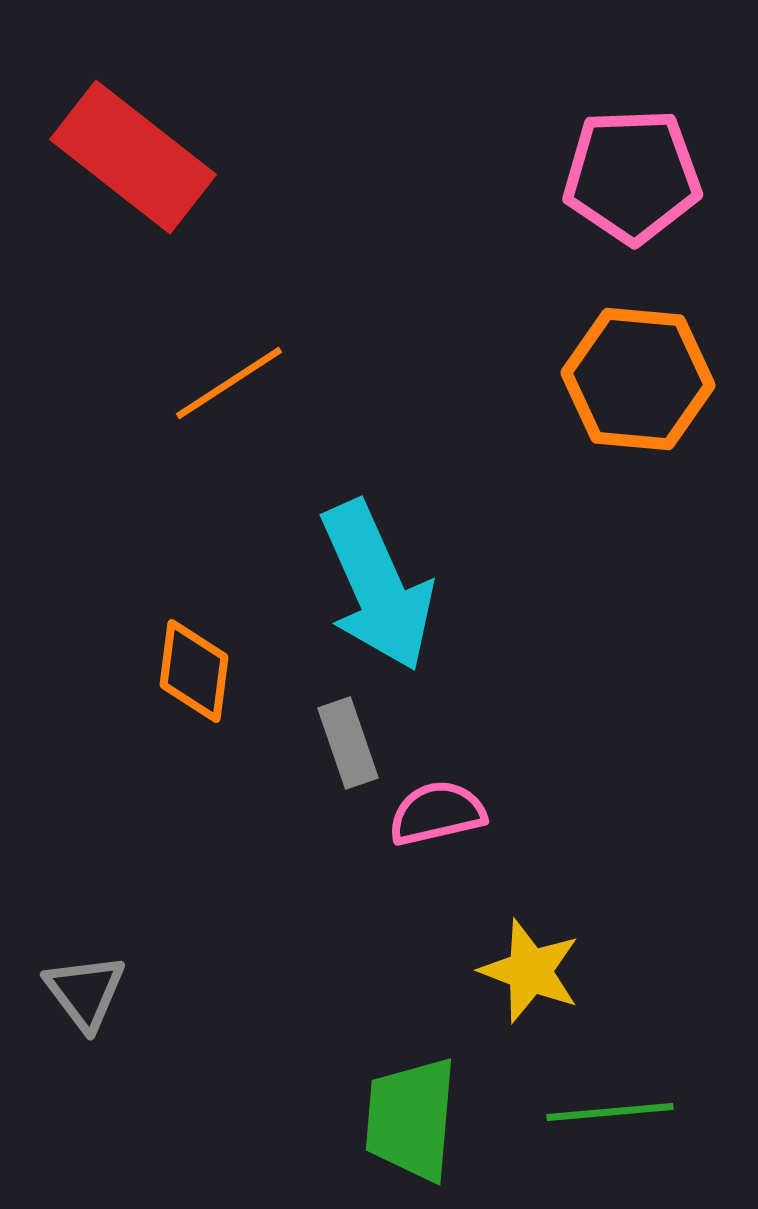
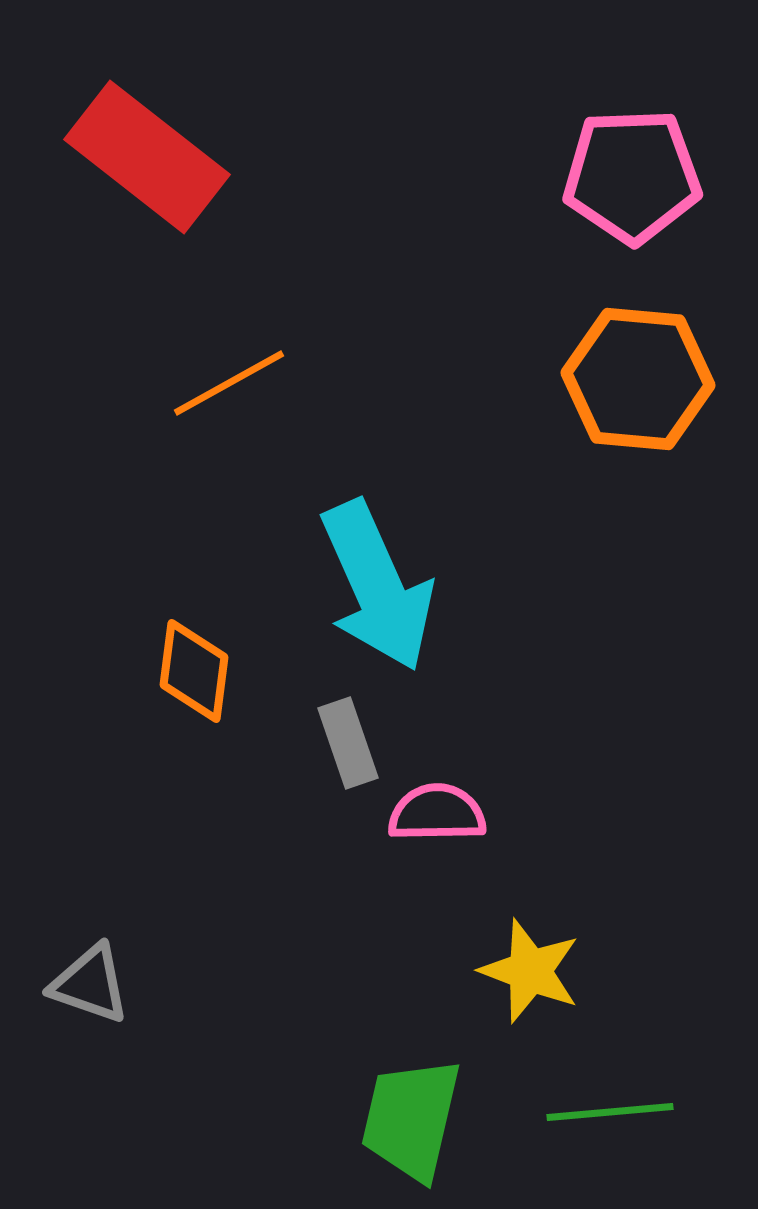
red rectangle: moved 14 px right
orange line: rotated 4 degrees clockwise
pink semicircle: rotated 12 degrees clockwise
gray triangle: moved 5 px right, 8 px up; rotated 34 degrees counterclockwise
green trapezoid: rotated 8 degrees clockwise
